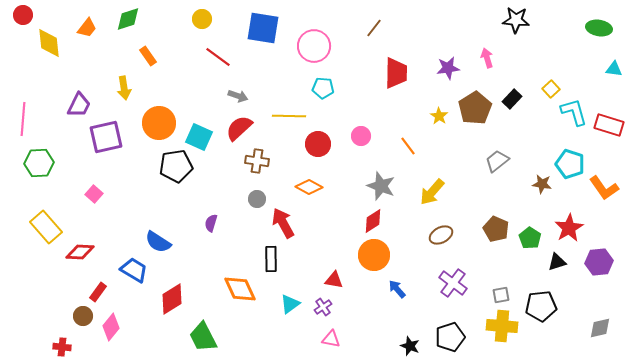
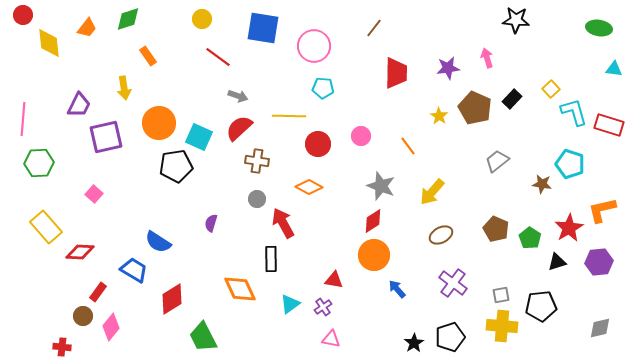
brown pentagon at (475, 108): rotated 16 degrees counterclockwise
orange L-shape at (604, 188): moved 2 px left, 22 px down; rotated 112 degrees clockwise
black star at (410, 346): moved 4 px right, 3 px up; rotated 18 degrees clockwise
